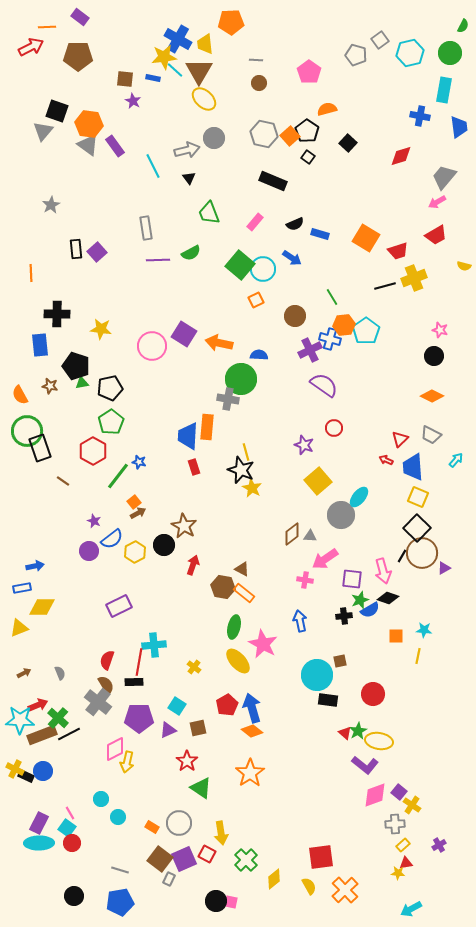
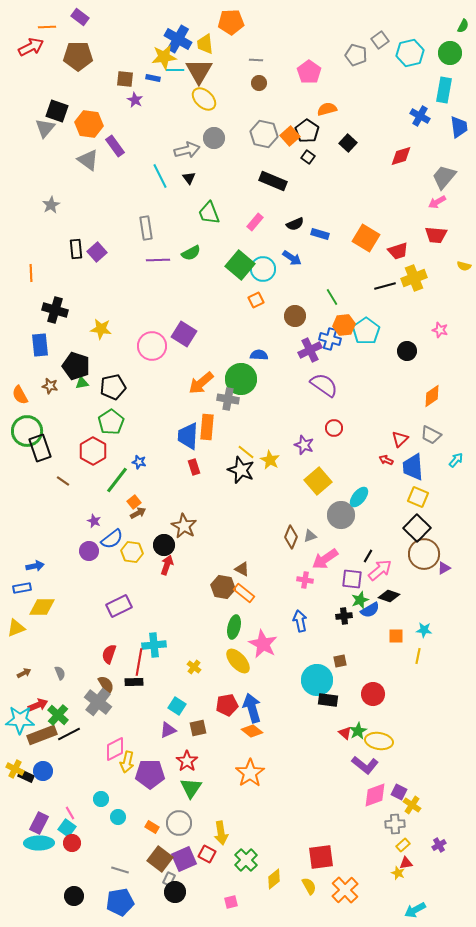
cyan line at (175, 70): rotated 42 degrees counterclockwise
purple star at (133, 101): moved 2 px right, 1 px up
blue cross at (420, 116): rotated 18 degrees clockwise
gray triangle at (43, 131): moved 2 px right, 3 px up
gray triangle at (88, 145): moved 15 px down
cyan line at (153, 166): moved 7 px right, 10 px down
red trapezoid at (436, 235): rotated 35 degrees clockwise
black cross at (57, 314): moved 2 px left, 4 px up; rotated 15 degrees clockwise
orange arrow at (219, 343): moved 18 px left, 40 px down; rotated 52 degrees counterclockwise
black circle at (434, 356): moved 27 px left, 5 px up
black pentagon at (110, 388): moved 3 px right, 1 px up
orange diamond at (432, 396): rotated 60 degrees counterclockwise
yellow line at (246, 452): rotated 36 degrees counterclockwise
green line at (118, 476): moved 1 px left, 4 px down
yellow star at (252, 488): moved 18 px right, 28 px up
brown diamond at (292, 534): moved 1 px left, 3 px down; rotated 30 degrees counterclockwise
gray triangle at (310, 536): rotated 24 degrees counterclockwise
yellow hexagon at (135, 552): moved 3 px left; rotated 25 degrees counterclockwise
brown circle at (422, 553): moved 2 px right, 1 px down
black line at (402, 556): moved 34 px left
red arrow at (193, 565): moved 26 px left
pink arrow at (383, 571): moved 3 px left, 1 px up; rotated 115 degrees counterclockwise
black diamond at (388, 598): moved 1 px right, 2 px up
yellow triangle at (19, 628): moved 3 px left
red semicircle at (107, 660): moved 2 px right, 6 px up
cyan circle at (317, 675): moved 5 px down
red pentagon at (227, 705): rotated 20 degrees clockwise
green cross at (58, 718): moved 3 px up
purple pentagon at (139, 718): moved 11 px right, 56 px down
green triangle at (201, 788): moved 10 px left; rotated 30 degrees clockwise
purple square at (399, 792): rotated 14 degrees counterclockwise
yellow star at (398, 873): rotated 16 degrees clockwise
black circle at (216, 901): moved 41 px left, 9 px up
pink square at (231, 902): rotated 24 degrees counterclockwise
cyan arrow at (411, 909): moved 4 px right, 1 px down
